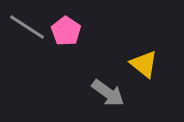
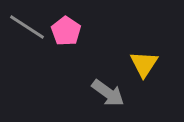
yellow triangle: rotated 24 degrees clockwise
